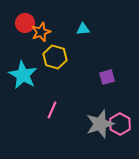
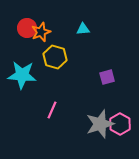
red circle: moved 2 px right, 5 px down
cyan star: moved 1 px left; rotated 24 degrees counterclockwise
